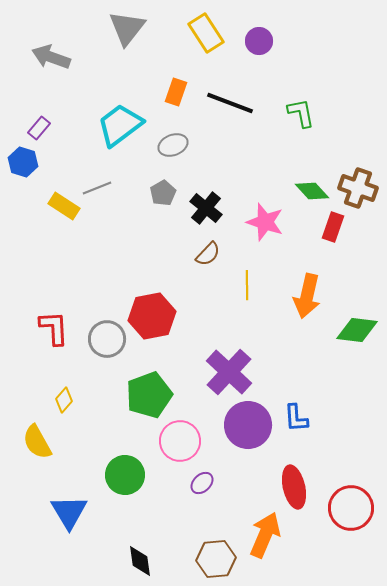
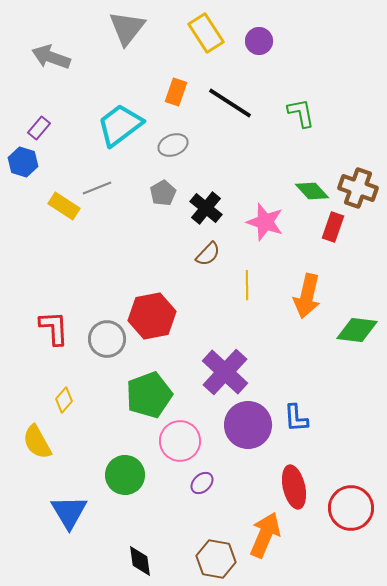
black line at (230, 103): rotated 12 degrees clockwise
purple cross at (229, 372): moved 4 px left
brown hexagon at (216, 559): rotated 15 degrees clockwise
